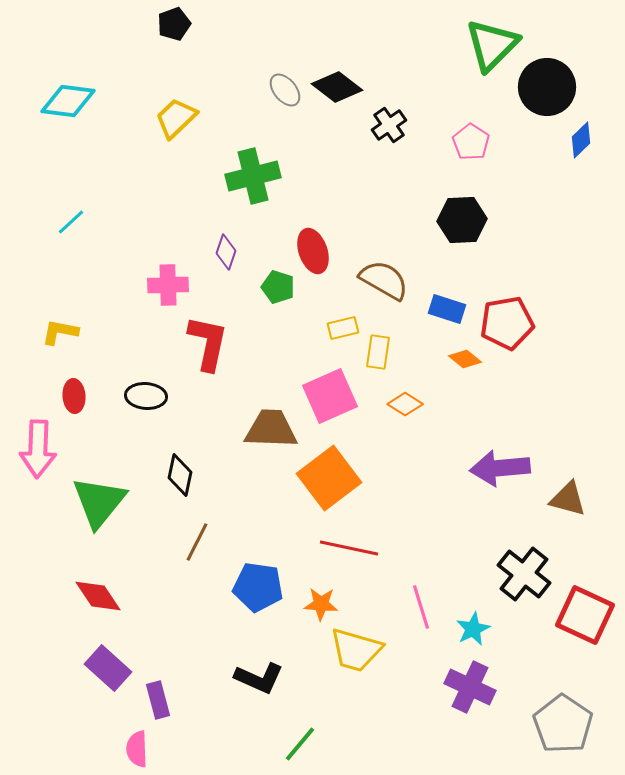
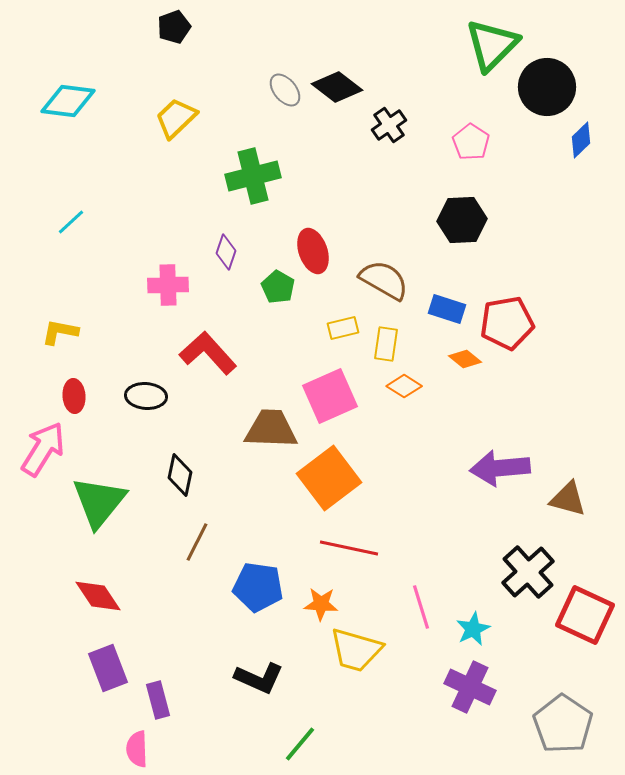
black pentagon at (174, 24): moved 3 px down
green pentagon at (278, 287): rotated 12 degrees clockwise
red L-shape at (208, 343): moved 10 px down; rotated 54 degrees counterclockwise
yellow rectangle at (378, 352): moved 8 px right, 8 px up
orange diamond at (405, 404): moved 1 px left, 18 px up
pink arrow at (38, 449): moved 5 px right; rotated 150 degrees counterclockwise
black cross at (524, 574): moved 4 px right, 2 px up; rotated 10 degrees clockwise
purple rectangle at (108, 668): rotated 27 degrees clockwise
